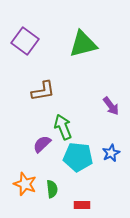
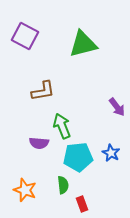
purple square: moved 5 px up; rotated 8 degrees counterclockwise
purple arrow: moved 6 px right, 1 px down
green arrow: moved 1 px left, 1 px up
purple semicircle: moved 3 px left, 1 px up; rotated 132 degrees counterclockwise
blue star: rotated 18 degrees counterclockwise
cyan pentagon: rotated 12 degrees counterclockwise
orange star: moved 6 px down
green semicircle: moved 11 px right, 4 px up
red rectangle: moved 1 px up; rotated 70 degrees clockwise
